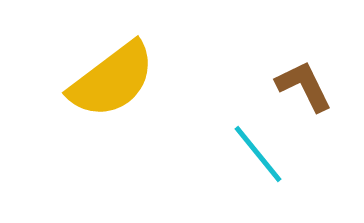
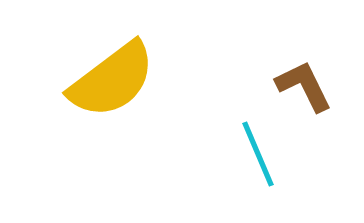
cyan line: rotated 16 degrees clockwise
